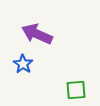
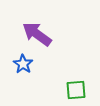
purple arrow: rotated 12 degrees clockwise
